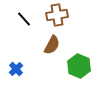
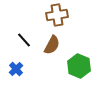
black line: moved 21 px down
